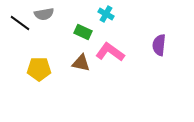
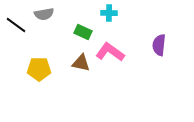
cyan cross: moved 3 px right, 1 px up; rotated 28 degrees counterclockwise
black line: moved 4 px left, 2 px down
